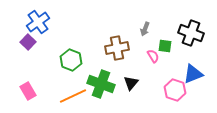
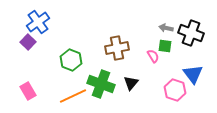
gray arrow: moved 21 px right, 1 px up; rotated 80 degrees clockwise
blue triangle: rotated 45 degrees counterclockwise
